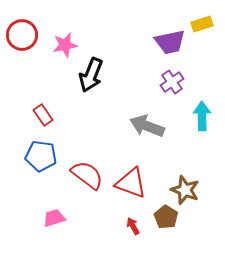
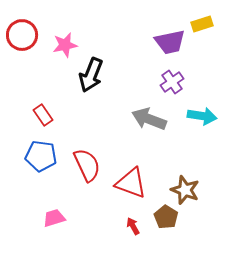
cyan arrow: rotated 100 degrees clockwise
gray arrow: moved 2 px right, 7 px up
red semicircle: moved 10 px up; rotated 28 degrees clockwise
